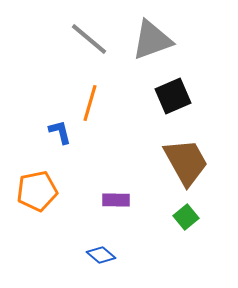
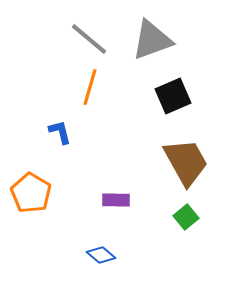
orange line: moved 16 px up
orange pentagon: moved 6 px left, 2 px down; rotated 30 degrees counterclockwise
